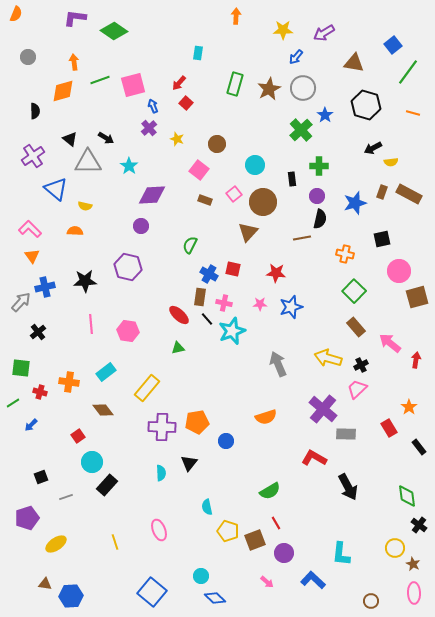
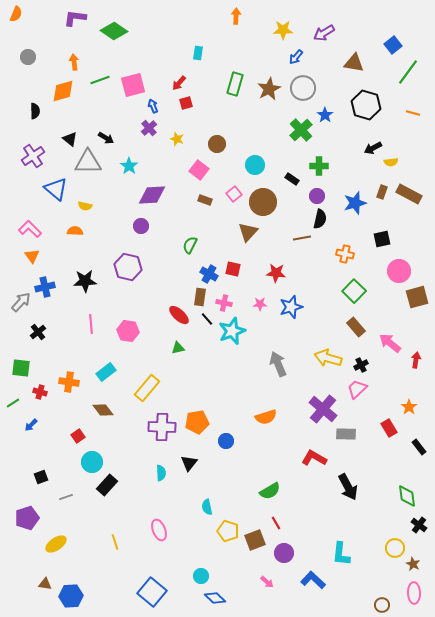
red square at (186, 103): rotated 32 degrees clockwise
black rectangle at (292, 179): rotated 48 degrees counterclockwise
brown circle at (371, 601): moved 11 px right, 4 px down
